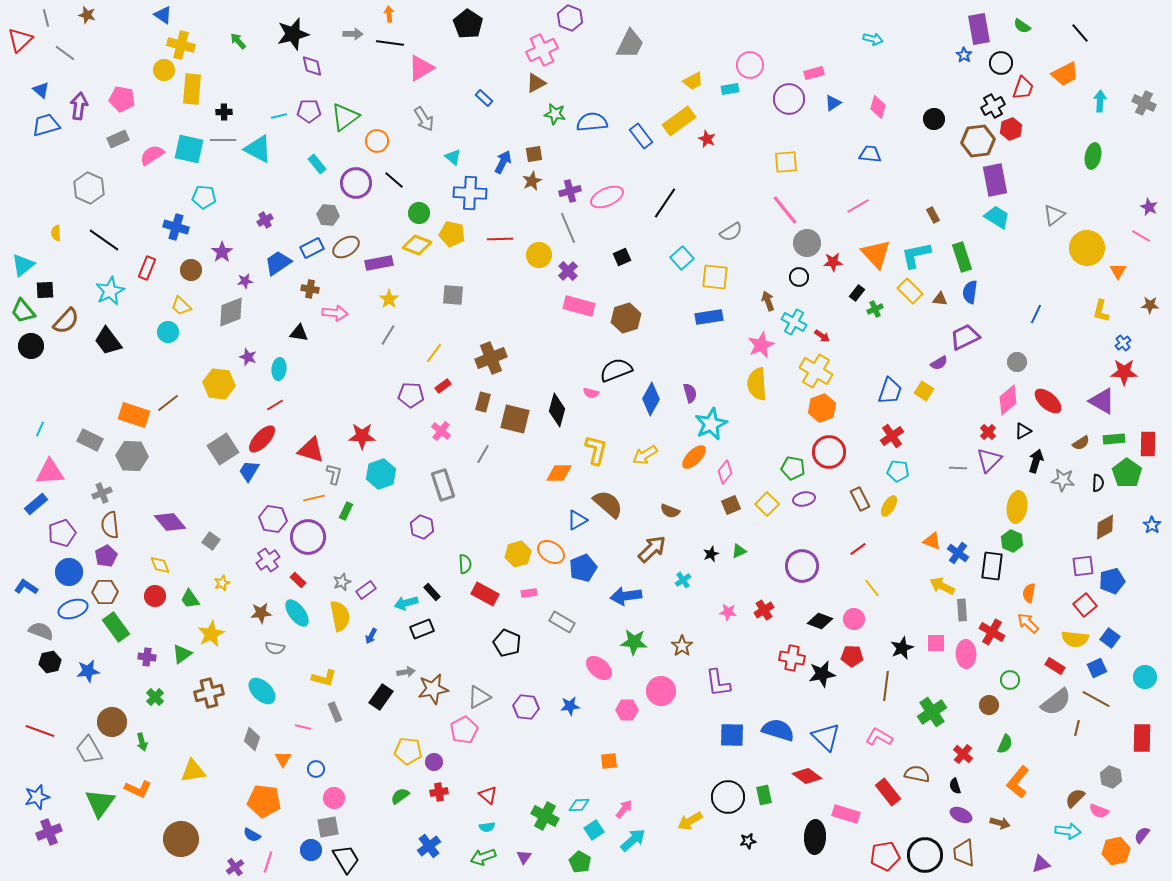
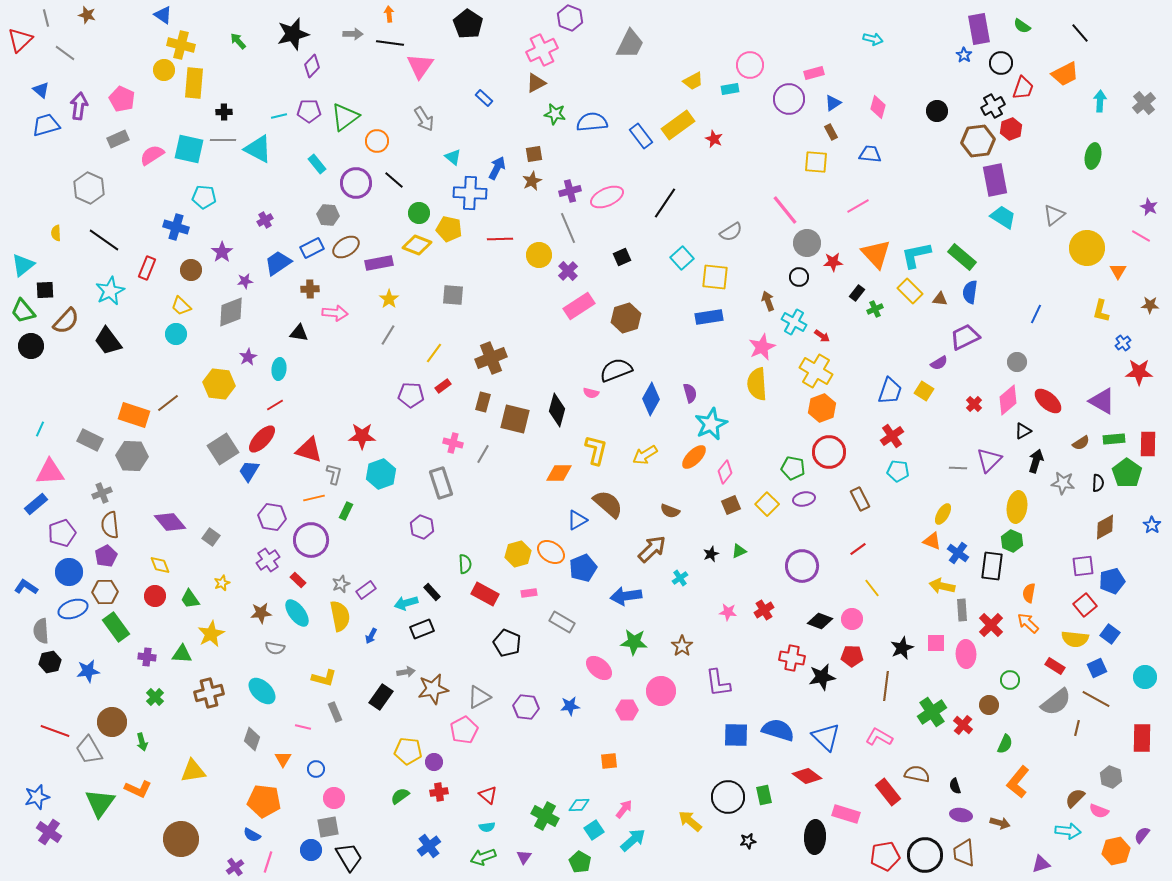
purple diamond at (312, 66): rotated 55 degrees clockwise
pink triangle at (421, 68): moved 1 px left, 2 px up; rotated 24 degrees counterclockwise
yellow rectangle at (192, 89): moved 2 px right, 6 px up
pink pentagon at (122, 99): rotated 15 degrees clockwise
gray cross at (1144, 103): rotated 25 degrees clockwise
black circle at (934, 119): moved 3 px right, 8 px up
yellow rectangle at (679, 121): moved 1 px left, 4 px down
red star at (707, 139): moved 7 px right
blue arrow at (503, 162): moved 6 px left, 6 px down
yellow square at (786, 162): moved 30 px right; rotated 10 degrees clockwise
brown rectangle at (933, 215): moved 102 px left, 83 px up
cyan trapezoid at (997, 217): moved 6 px right
yellow pentagon at (452, 234): moved 3 px left, 5 px up
green rectangle at (962, 257): rotated 32 degrees counterclockwise
brown cross at (310, 289): rotated 12 degrees counterclockwise
pink rectangle at (579, 306): rotated 48 degrees counterclockwise
cyan circle at (168, 332): moved 8 px right, 2 px down
pink star at (761, 345): moved 1 px right, 2 px down
purple star at (248, 357): rotated 24 degrees clockwise
red star at (1124, 372): moved 15 px right
pink cross at (441, 431): moved 12 px right, 12 px down; rotated 24 degrees counterclockwise
red cross at (988, 432): moved 14 px left, 28 px up
red triangle at (311, 450): moved 2 px left
gray star at (1063, 480): moved 3 px down
gray rectangle at (443, 485): moved 2 px left, 2 px up
yellow ellipse at (889, 506): moved 54 px right, 8 px down
purple hexagon at (273, 519): moved 1 px left, 2 px up
purple circle at (308, 537): moved 3 px right, 3 px down
gray square at (211, 541): moved 4 px up
cyan cross at (683, 580): moved 3 px left, 2 px up
gray star at (342, 582): moved 1 px left, 2 px down
yellow arrow at (942, 586): rotated 15 degrees counterclockwise
pink circle at (854, 619): moved 2 px left
gray semicircle at (41, 631): rotated 115 degrees counterclockwise
red cross at (992, 632): moved 1 px left, 7 px up; rotated 15 degrees clockwise
blue square at (1110, 638): moved 4 px up
green triangle at (182, 654): rotated 40 degrees clockwise
black star at (822, 674): moved 3 px down
red line at (40, 731): moved 15 px right
blue square at (732, 735): moved 4 px right
red cross at (963, 754): moved 29 px up
purple ellipse at (961, 815): rotated 15 degrees counterclockwise
yellow arrow at (690, 821): rotated 70 degrees clockwise
purple cross at (49, 832): rotated 35 degrees counterclockwise
black trapezoid at (346, 859): moved 3 px right, 2 px up
